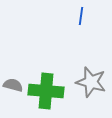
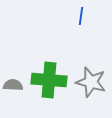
gray semicircle: rotated 12 degrees counterclockwise
green cross: moved 3 px right, 11 px up
